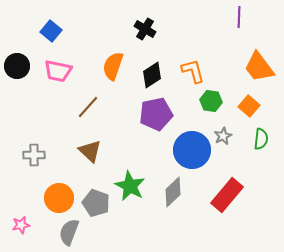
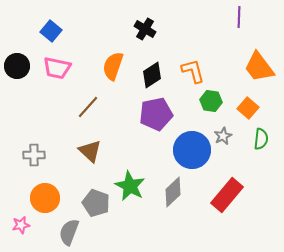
pink trapezoid: moved 1 px left, 3 px up
orange square: moved 1 px left, 2 px down
orange circle: moved 14 px left
